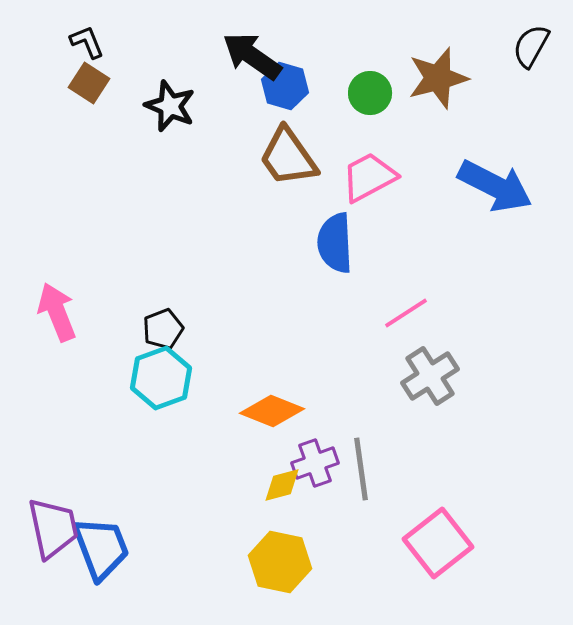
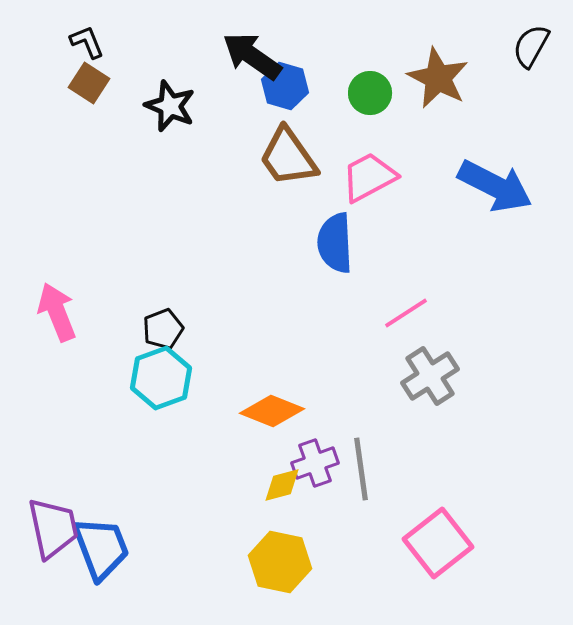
brown star: rotated 30 degrees counterclockwise
